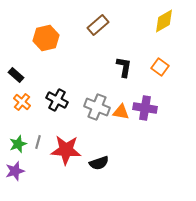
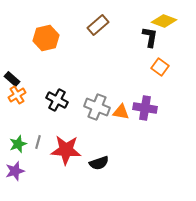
yellow diamond: rotated 50 degrees clockwise
black L-shape: moved 26 px right, 30 px up
black rectangle: moved 4 px left, 4 px down
orange cross: moved 5 px left, 7 px up; rotated 18 degrees clockwise
